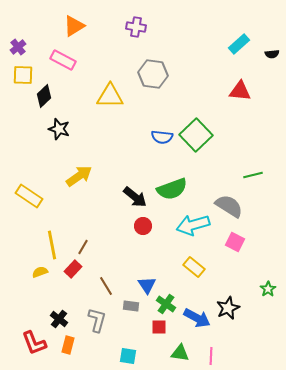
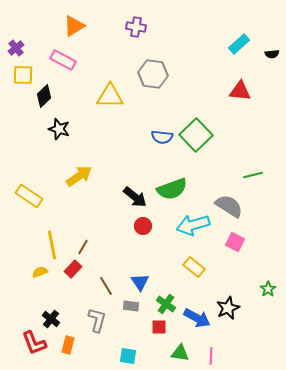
purple cross at (18, 47): moved 2 px left, 1 px down
blue triangle at (147, 285): moved 7 px left, 3 px up
black cross at (59, 319): moved 8 px left
